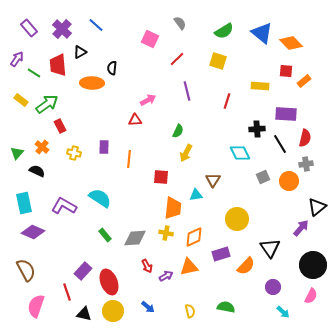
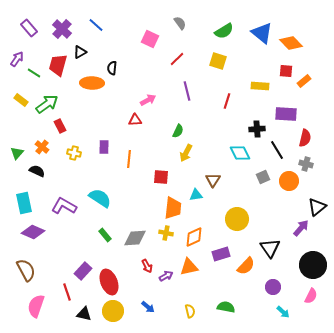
red trapezoid at (58, 65): rotated 20 degrees clockwise
black line at (280, 144): moved 3 px left, 6 px down
gray cross at (306, 164): rotated 24 degrees clockwise
